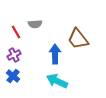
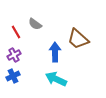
gray semicircle: rotated 40 degrees clockwise
brown trapezoid: rotated 10 degrees counterclockwise
blue arrow: moved 2 px up
blue cross: rotated 24 degrees clockwise
cyan arrow: moved 1 px left, 2 px up
